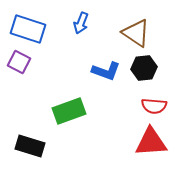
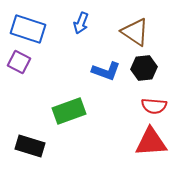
brown triangle: moved 1 px left, 1 px up
